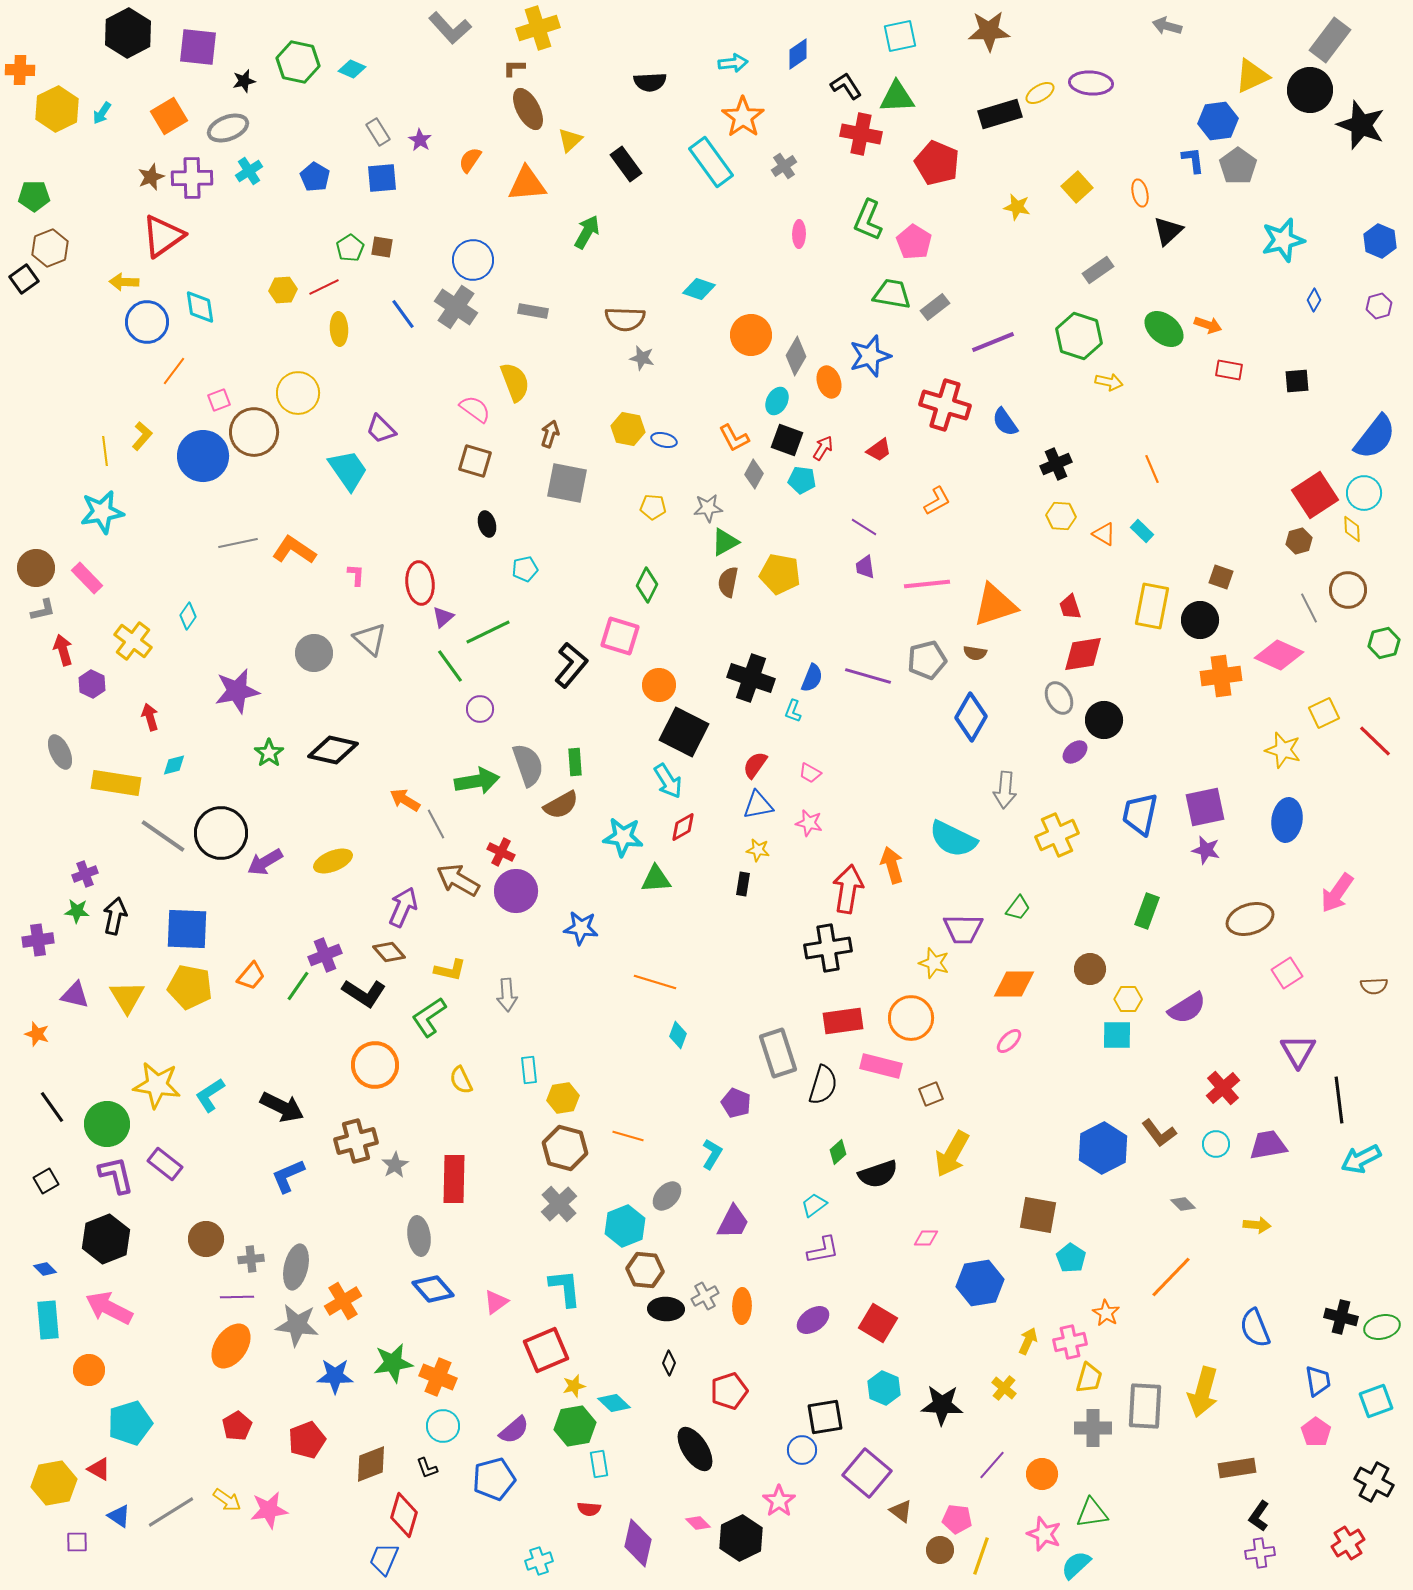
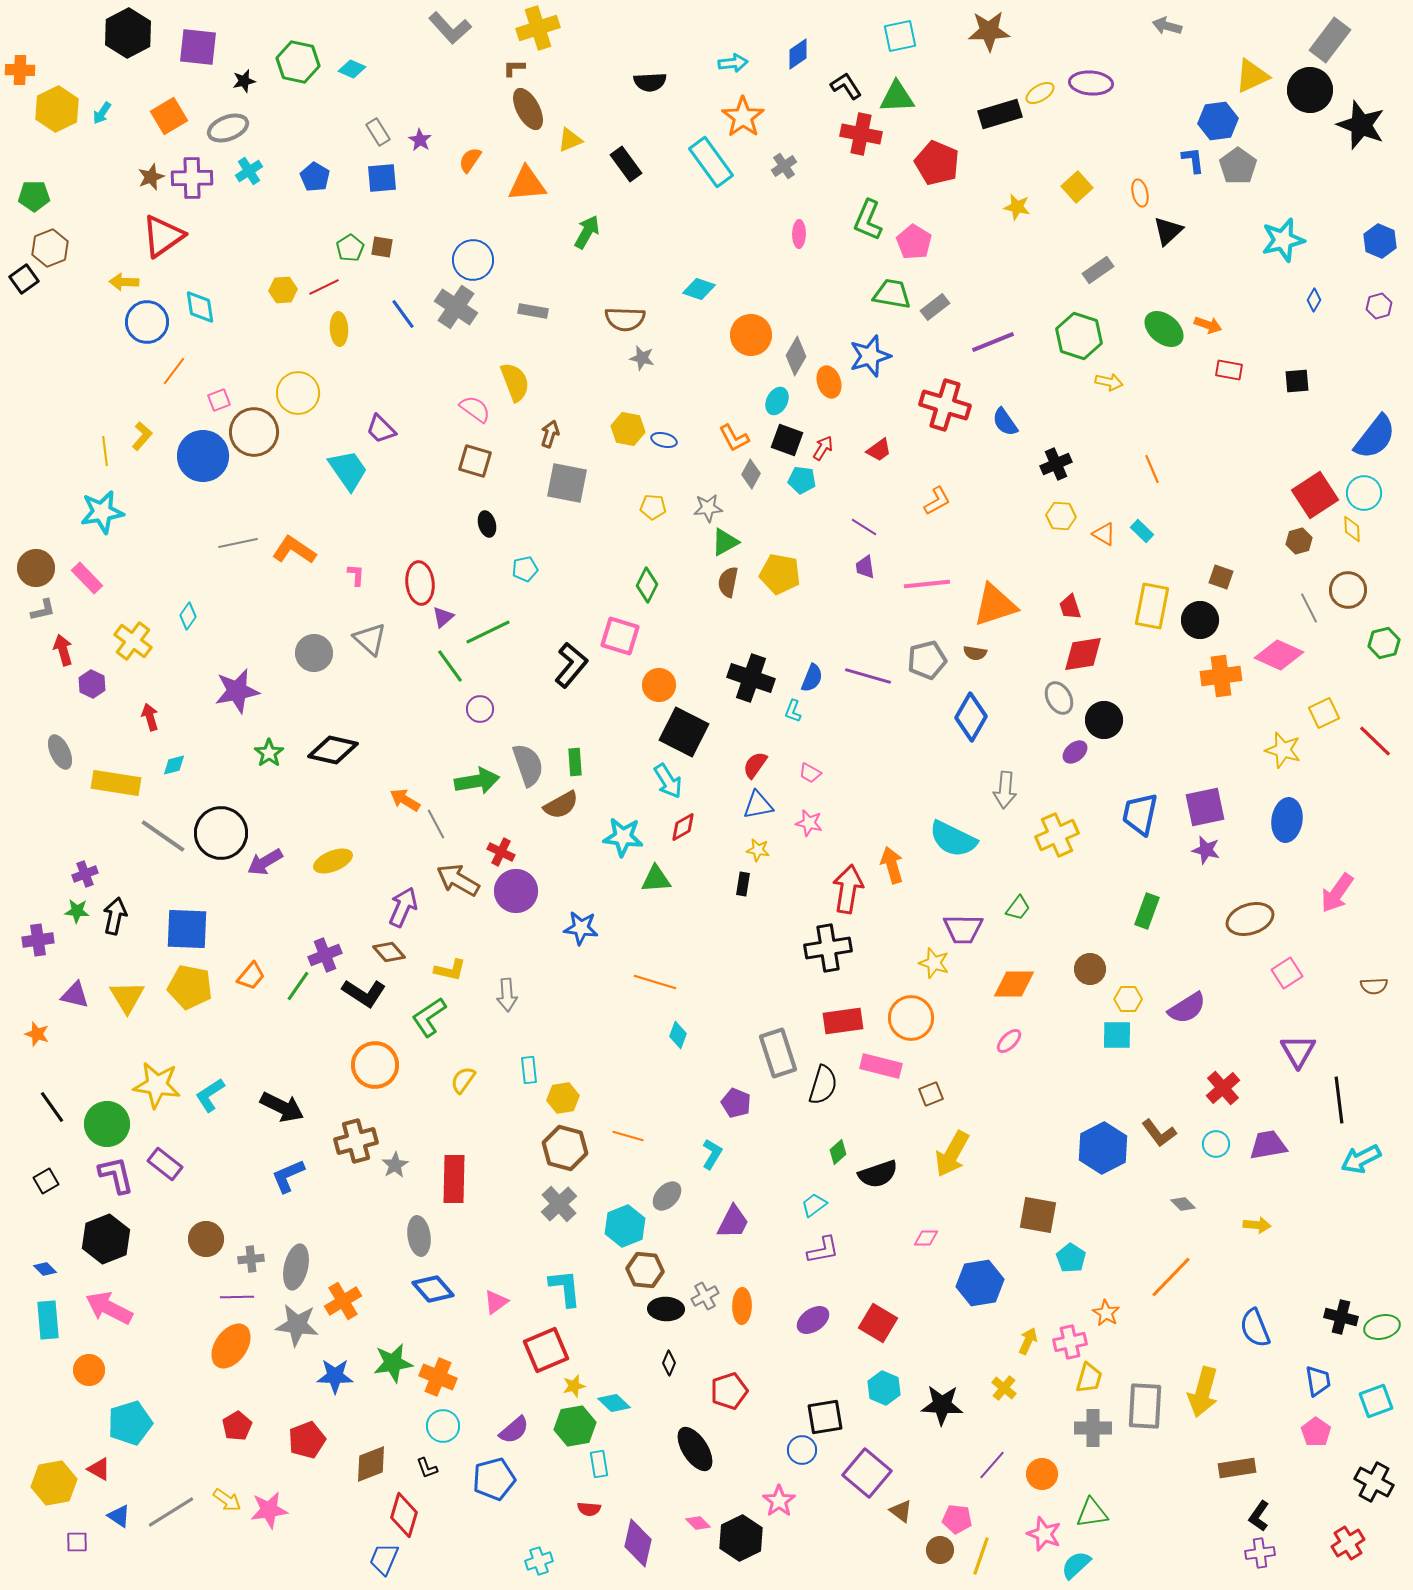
yellow triangle at (570, 140): rotated 20 degrees clockwise
gray diamond at (754, 474): moved 3 px left
yellow semicircle at (461, 1080): moved 2 px right; rotated 60 degrees clockwise
